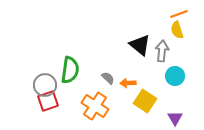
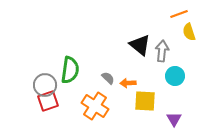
yellow semicircle: moved 12 px right, 2 px down
yellow square: rotated 30 degrees counterclockwise
purple triangle: moved 1 px left, 1 px down
